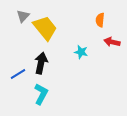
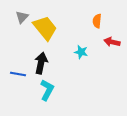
gray triangle: moved 1 px left, 1 px down
orange semicircle: moved 3 px left, 1 px down
blue line: rotated 42 degrees clockwise
cyan L-shape: moved 6 px right, 4 px up
